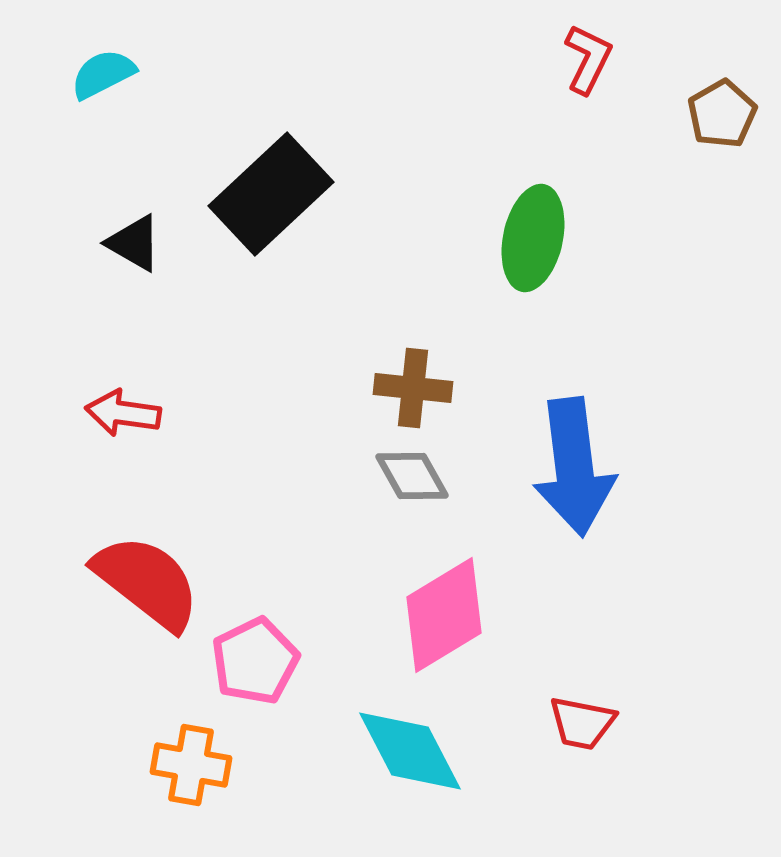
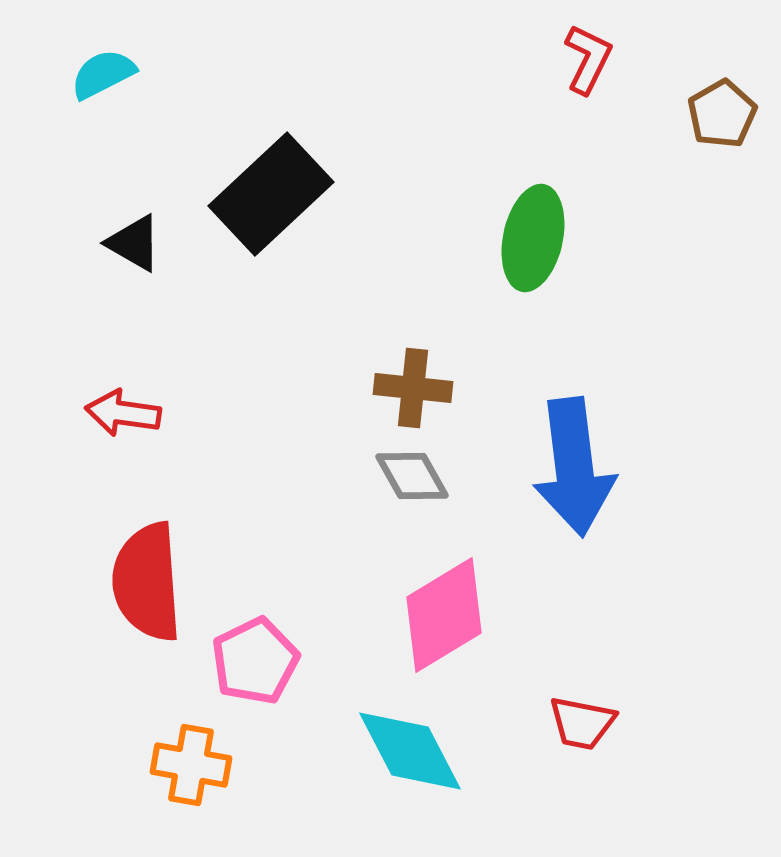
red semicircle: rotated 132 degrees counterclockwise
